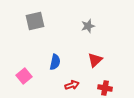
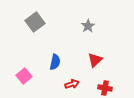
gray square: moved 1 px down; rotated 24 degrees counterclockwise
gray star: rotated 16 degrees counterclockwise
red arrow: moved 1 px up
